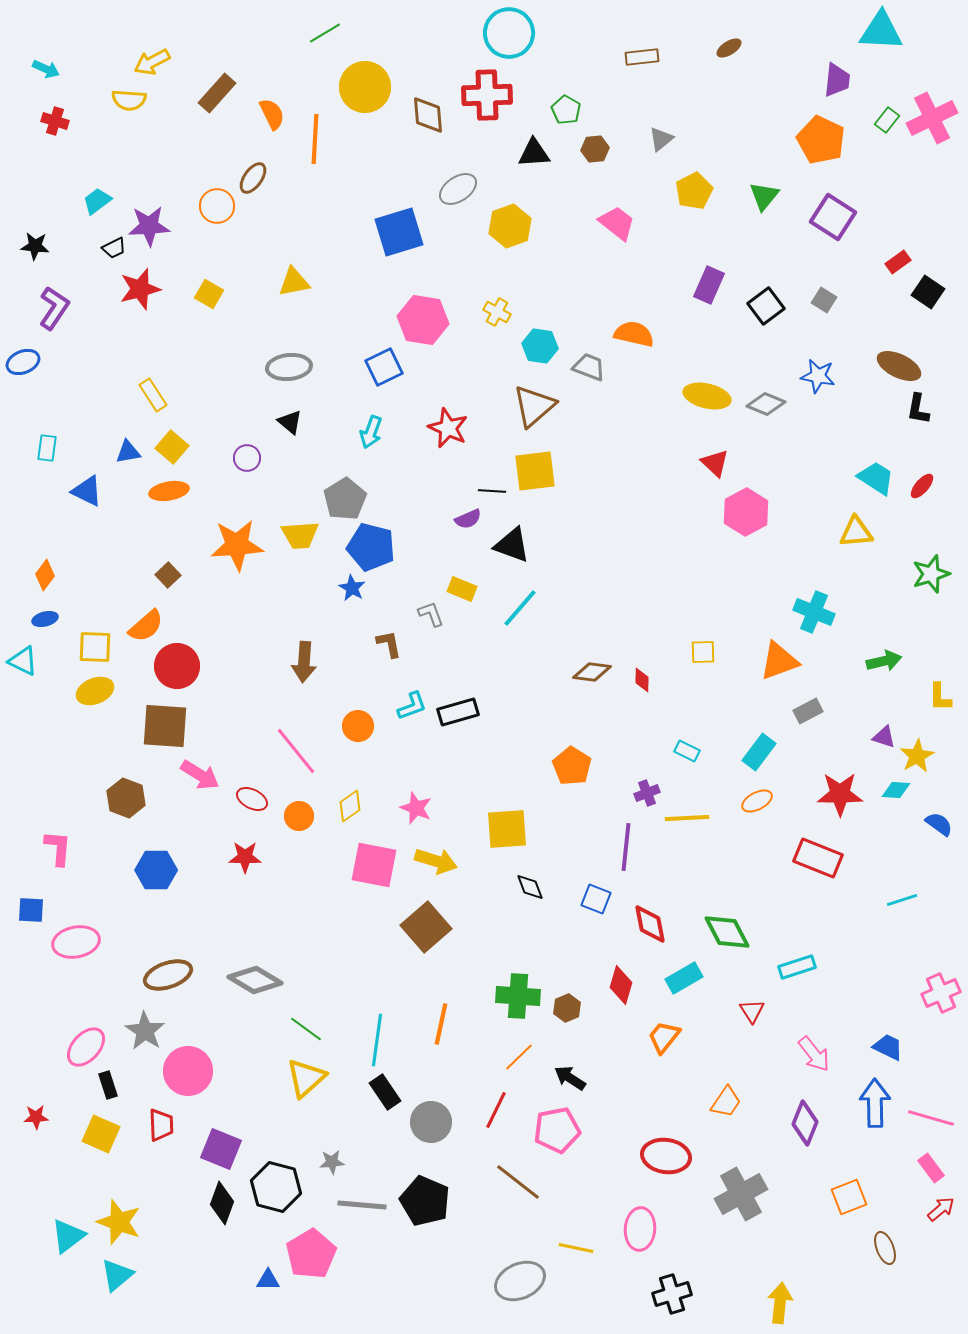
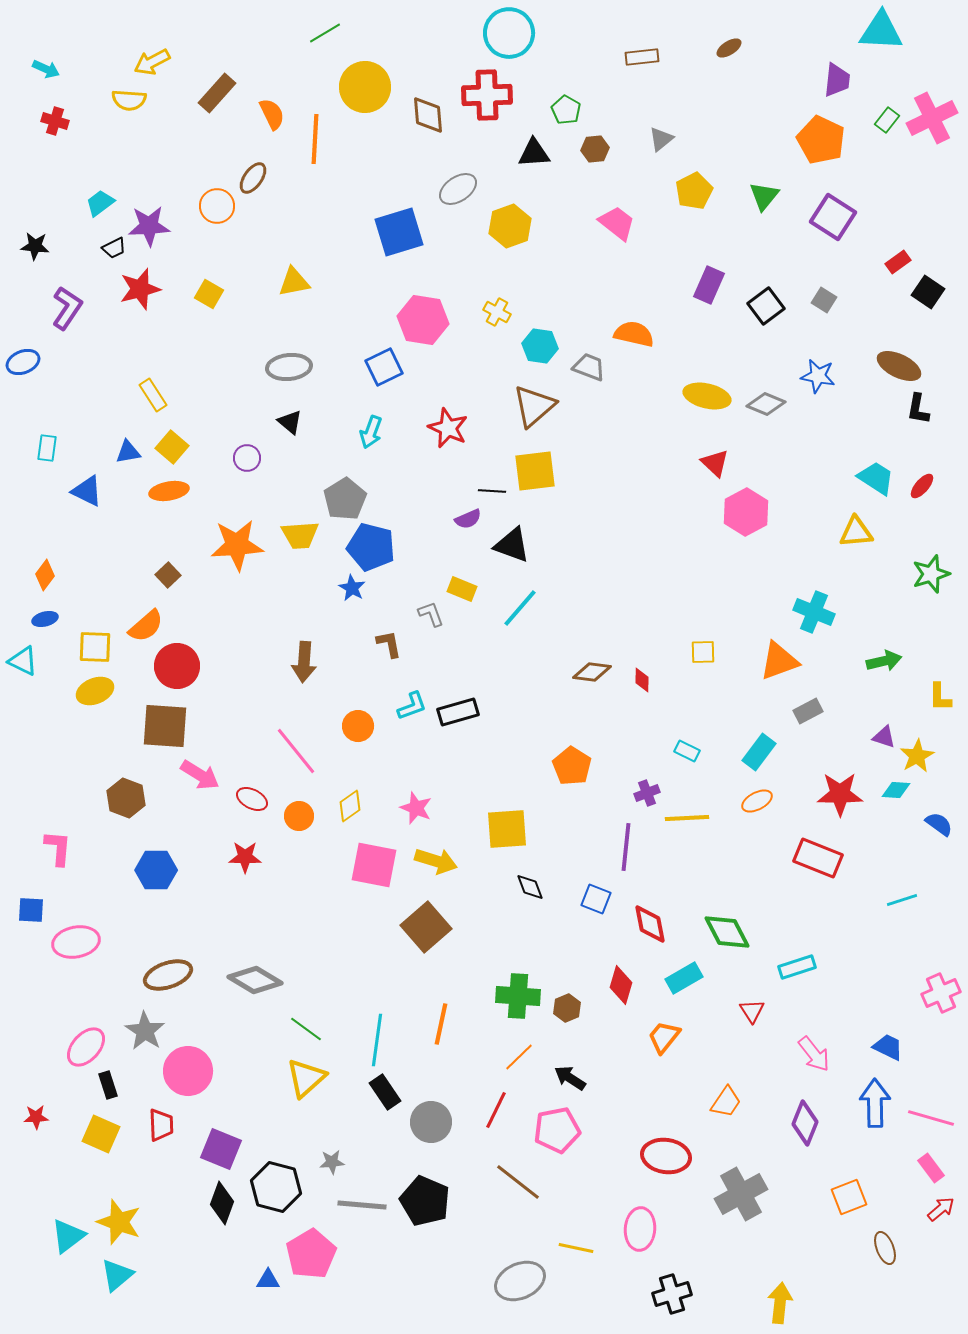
cyan trapezoid at (97, 201): moved 3 px right, 2 px down
purple L-shape at (54, 308): moved 13 px right
